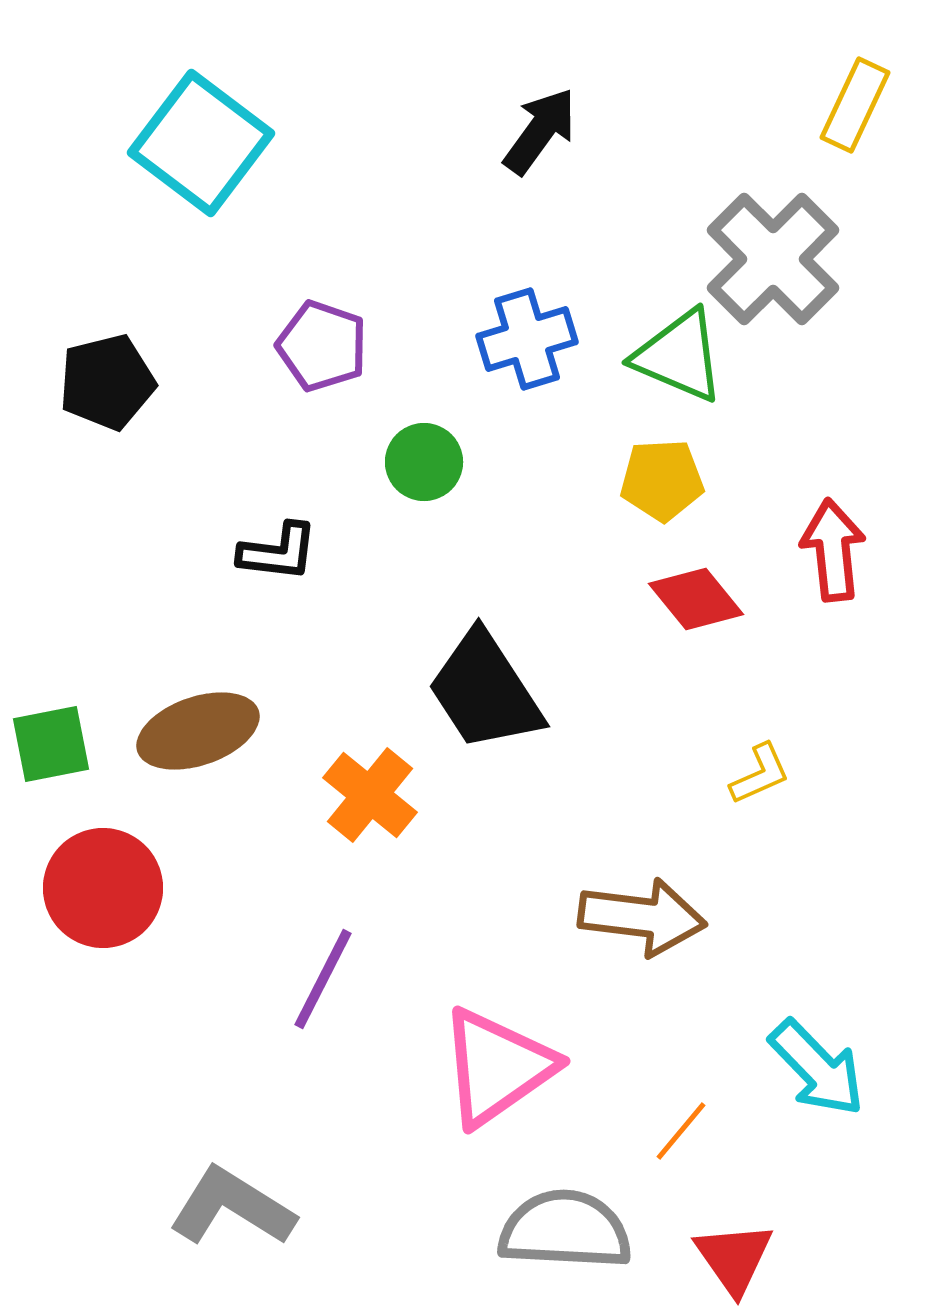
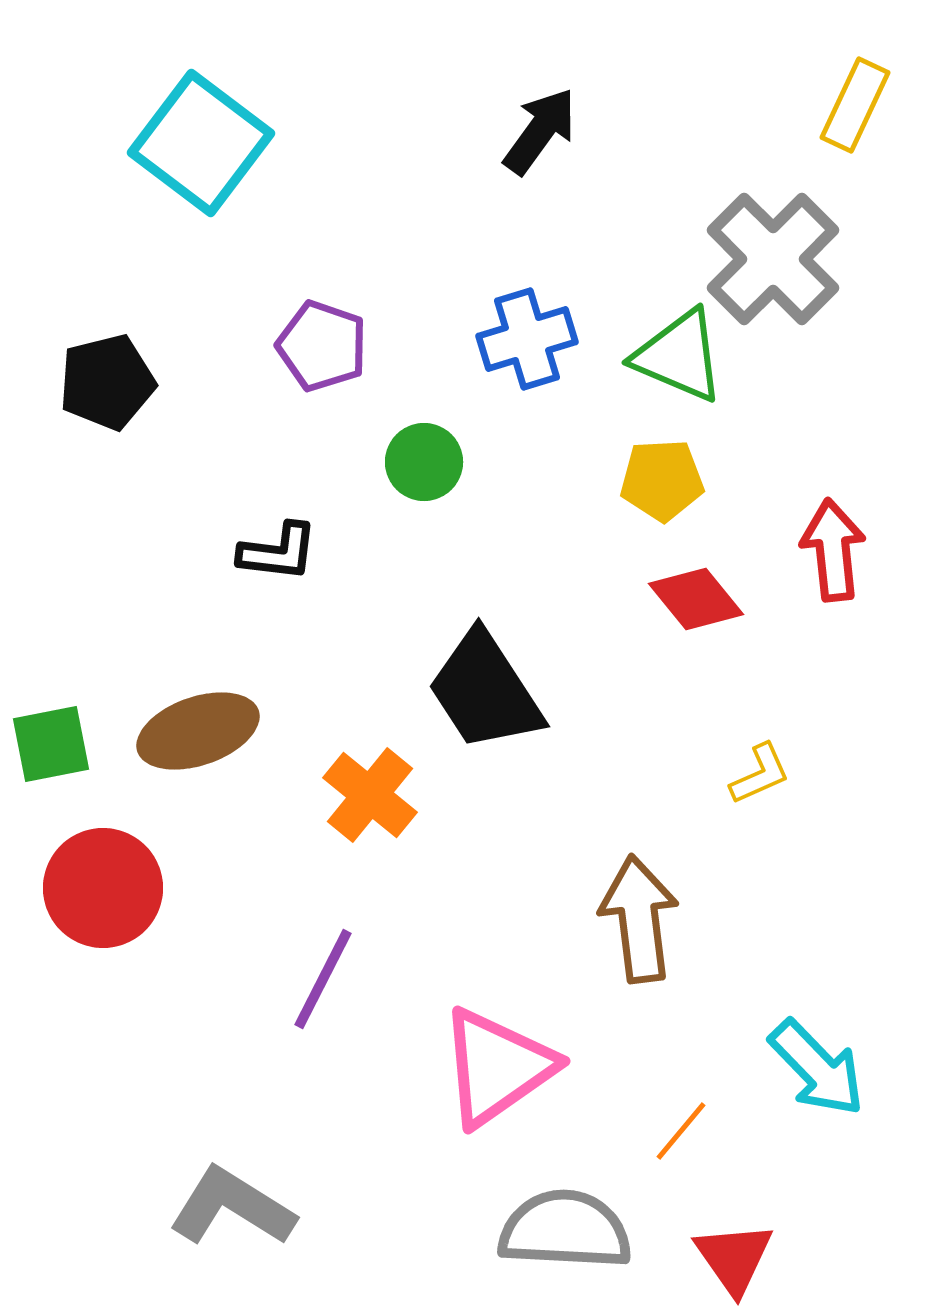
brown arrow: moved 3 px left, 2 px down; rotated 104 degrees counterclockwise
